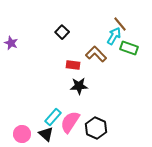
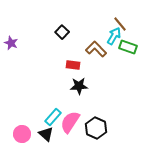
green rectangle: moved 1 px left, 1 px up
brown L-shape: moved 5 px up
